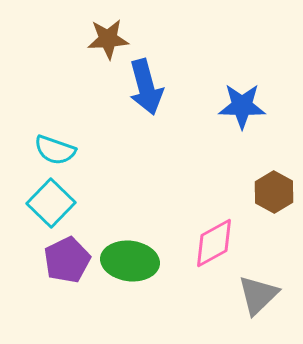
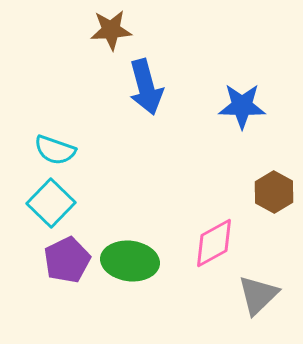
brown star: moved 3 px right, 9 px up
